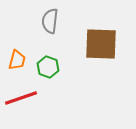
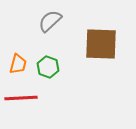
gray semicircle: rotated 40 degrees clockwise
orange trapezoid: moved 1 px right, 4 px down
red line: rotated 16 degrees clockwise
